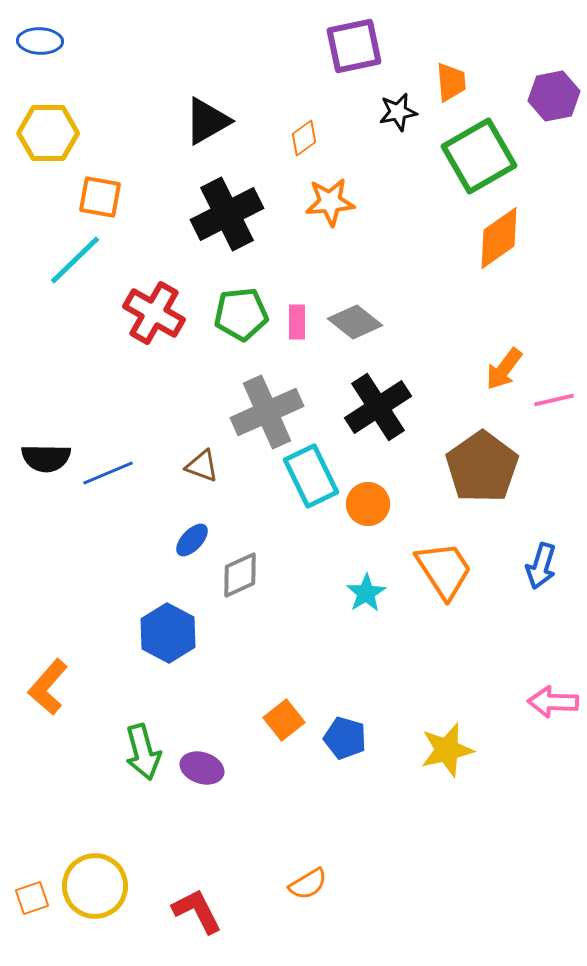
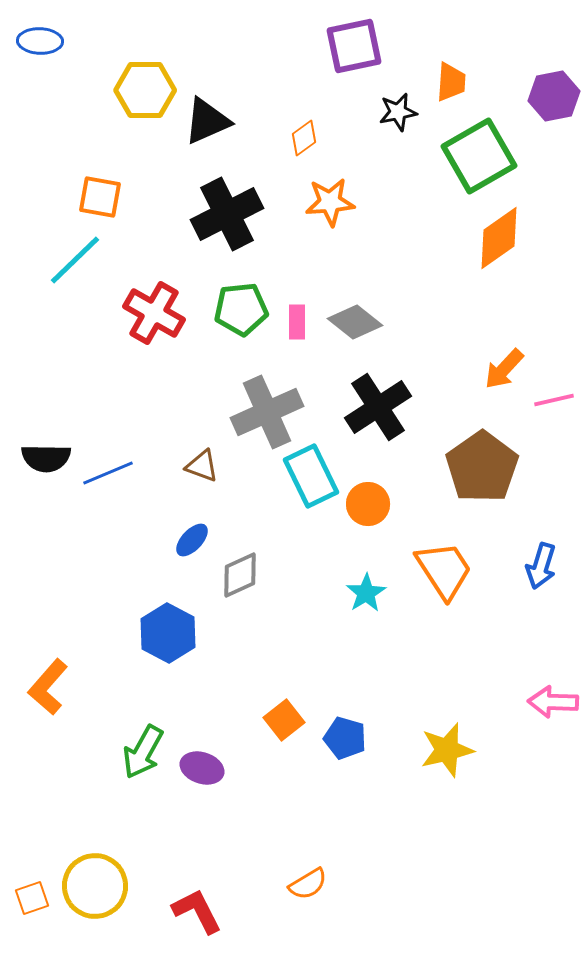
orange trapezoid at (451, 82): rotated 9 degrees clockwise
black triangle at (207, 121): rotated 6 degrees clockwise
yellow hexagon at (48, 133): moved 97 px right, 43 px up
green pentagon at (241, 314): moved 5 px up
orange arrow at (504, 369): rotated 6 degrees clockwise
green arrow at (143, 752): rotated 44 degrees clockwise
